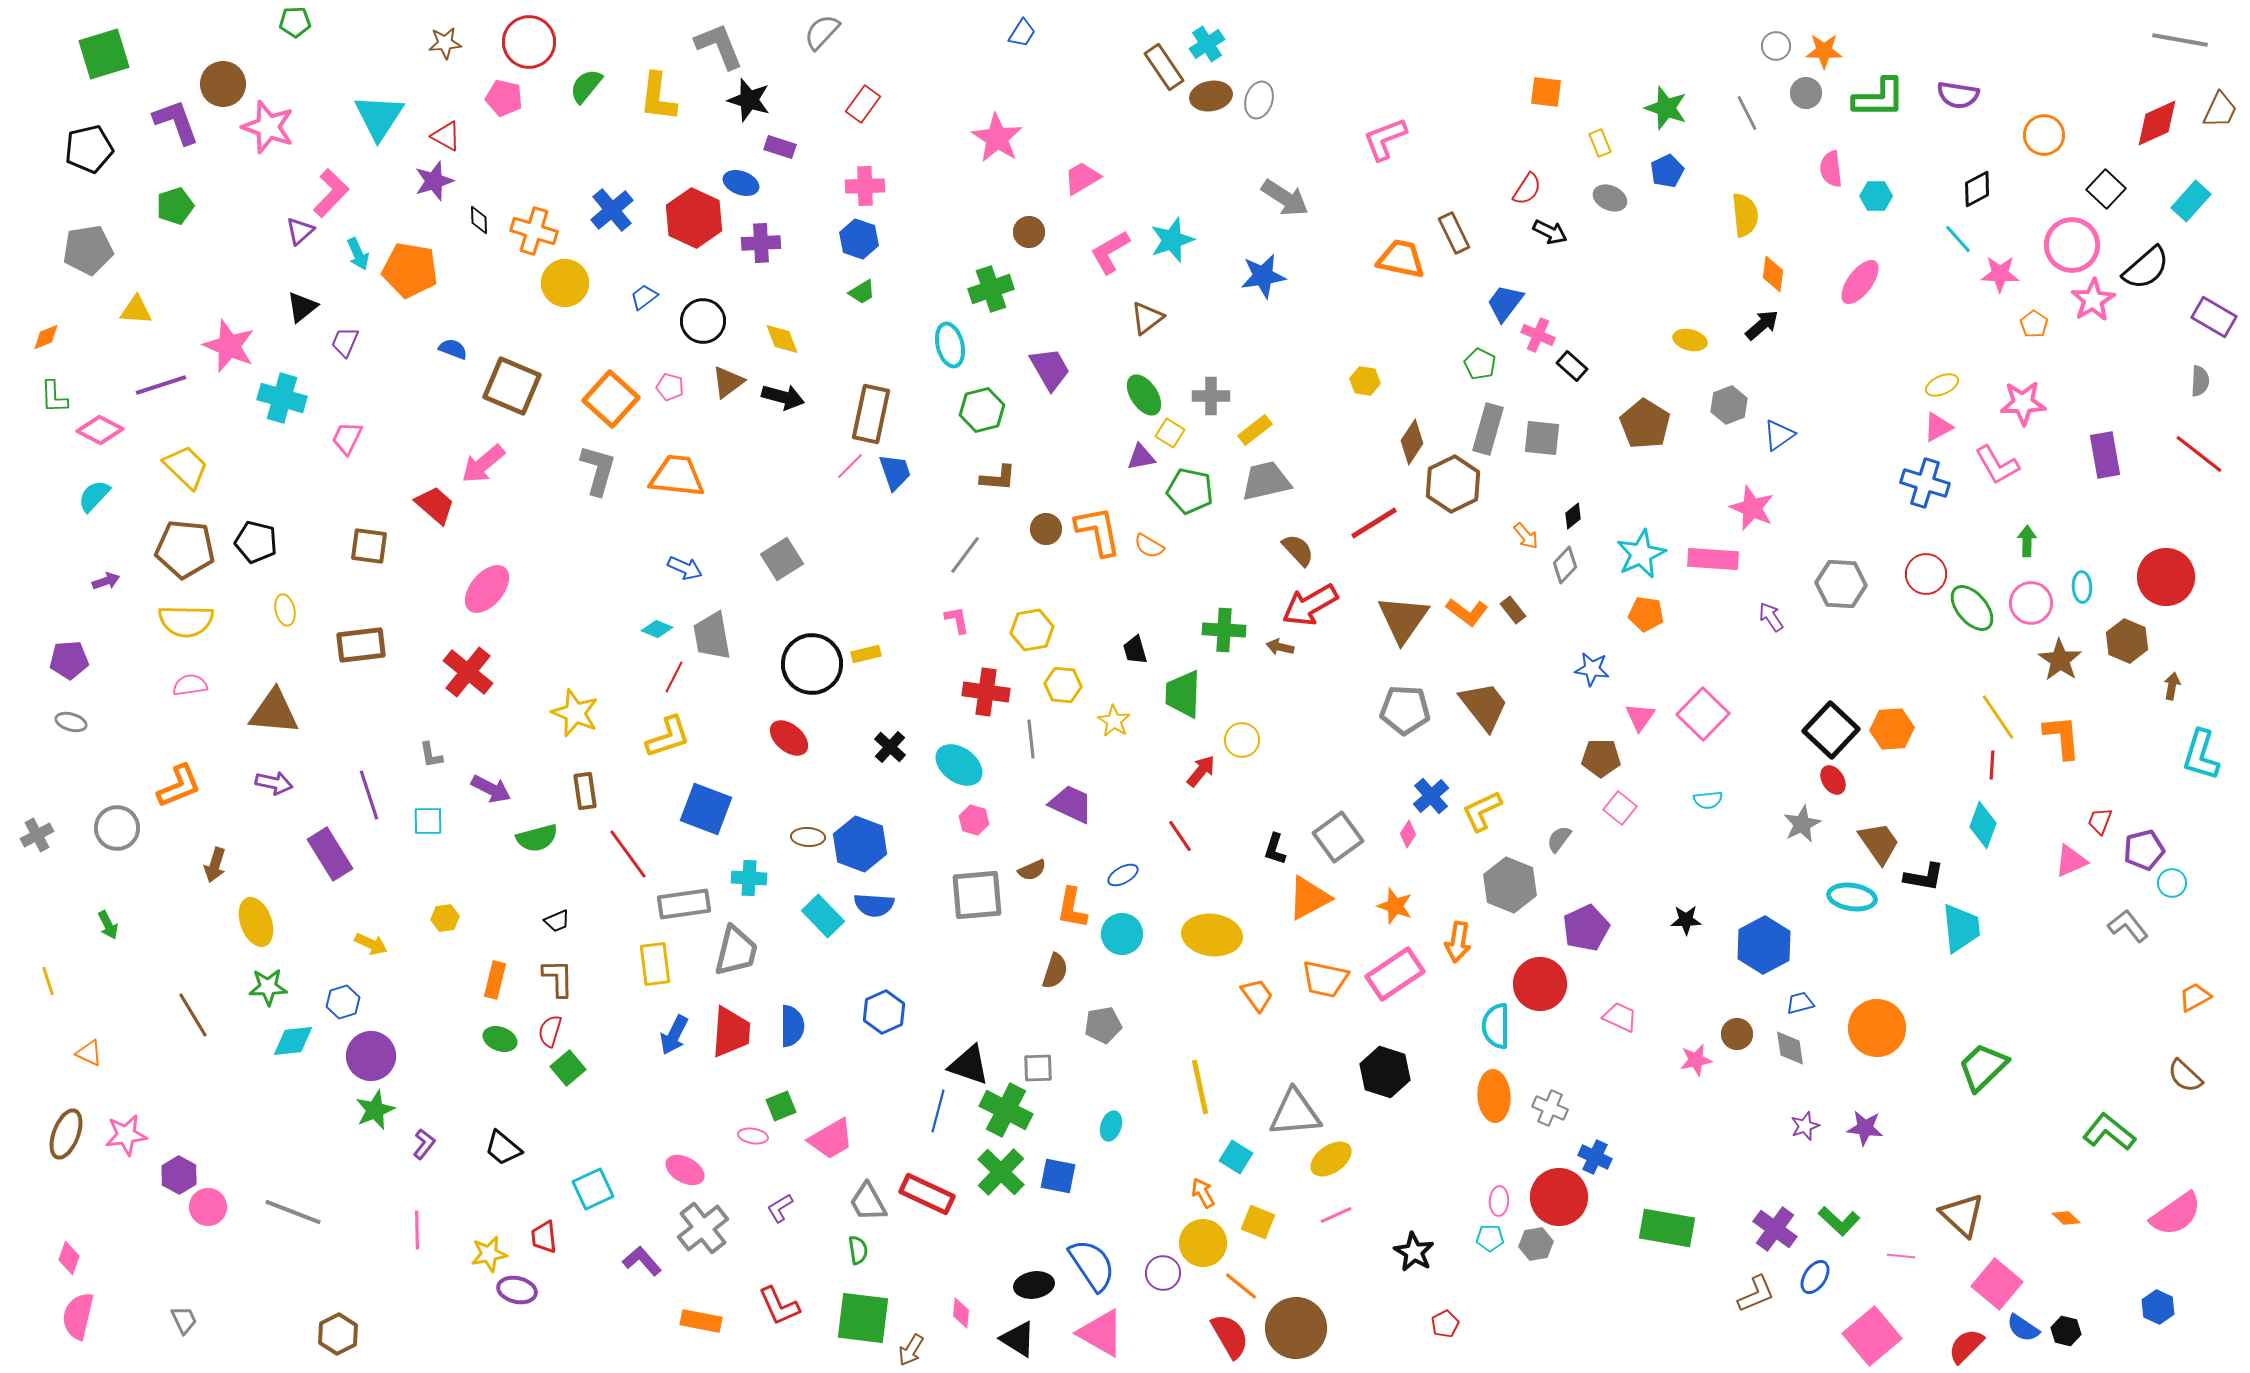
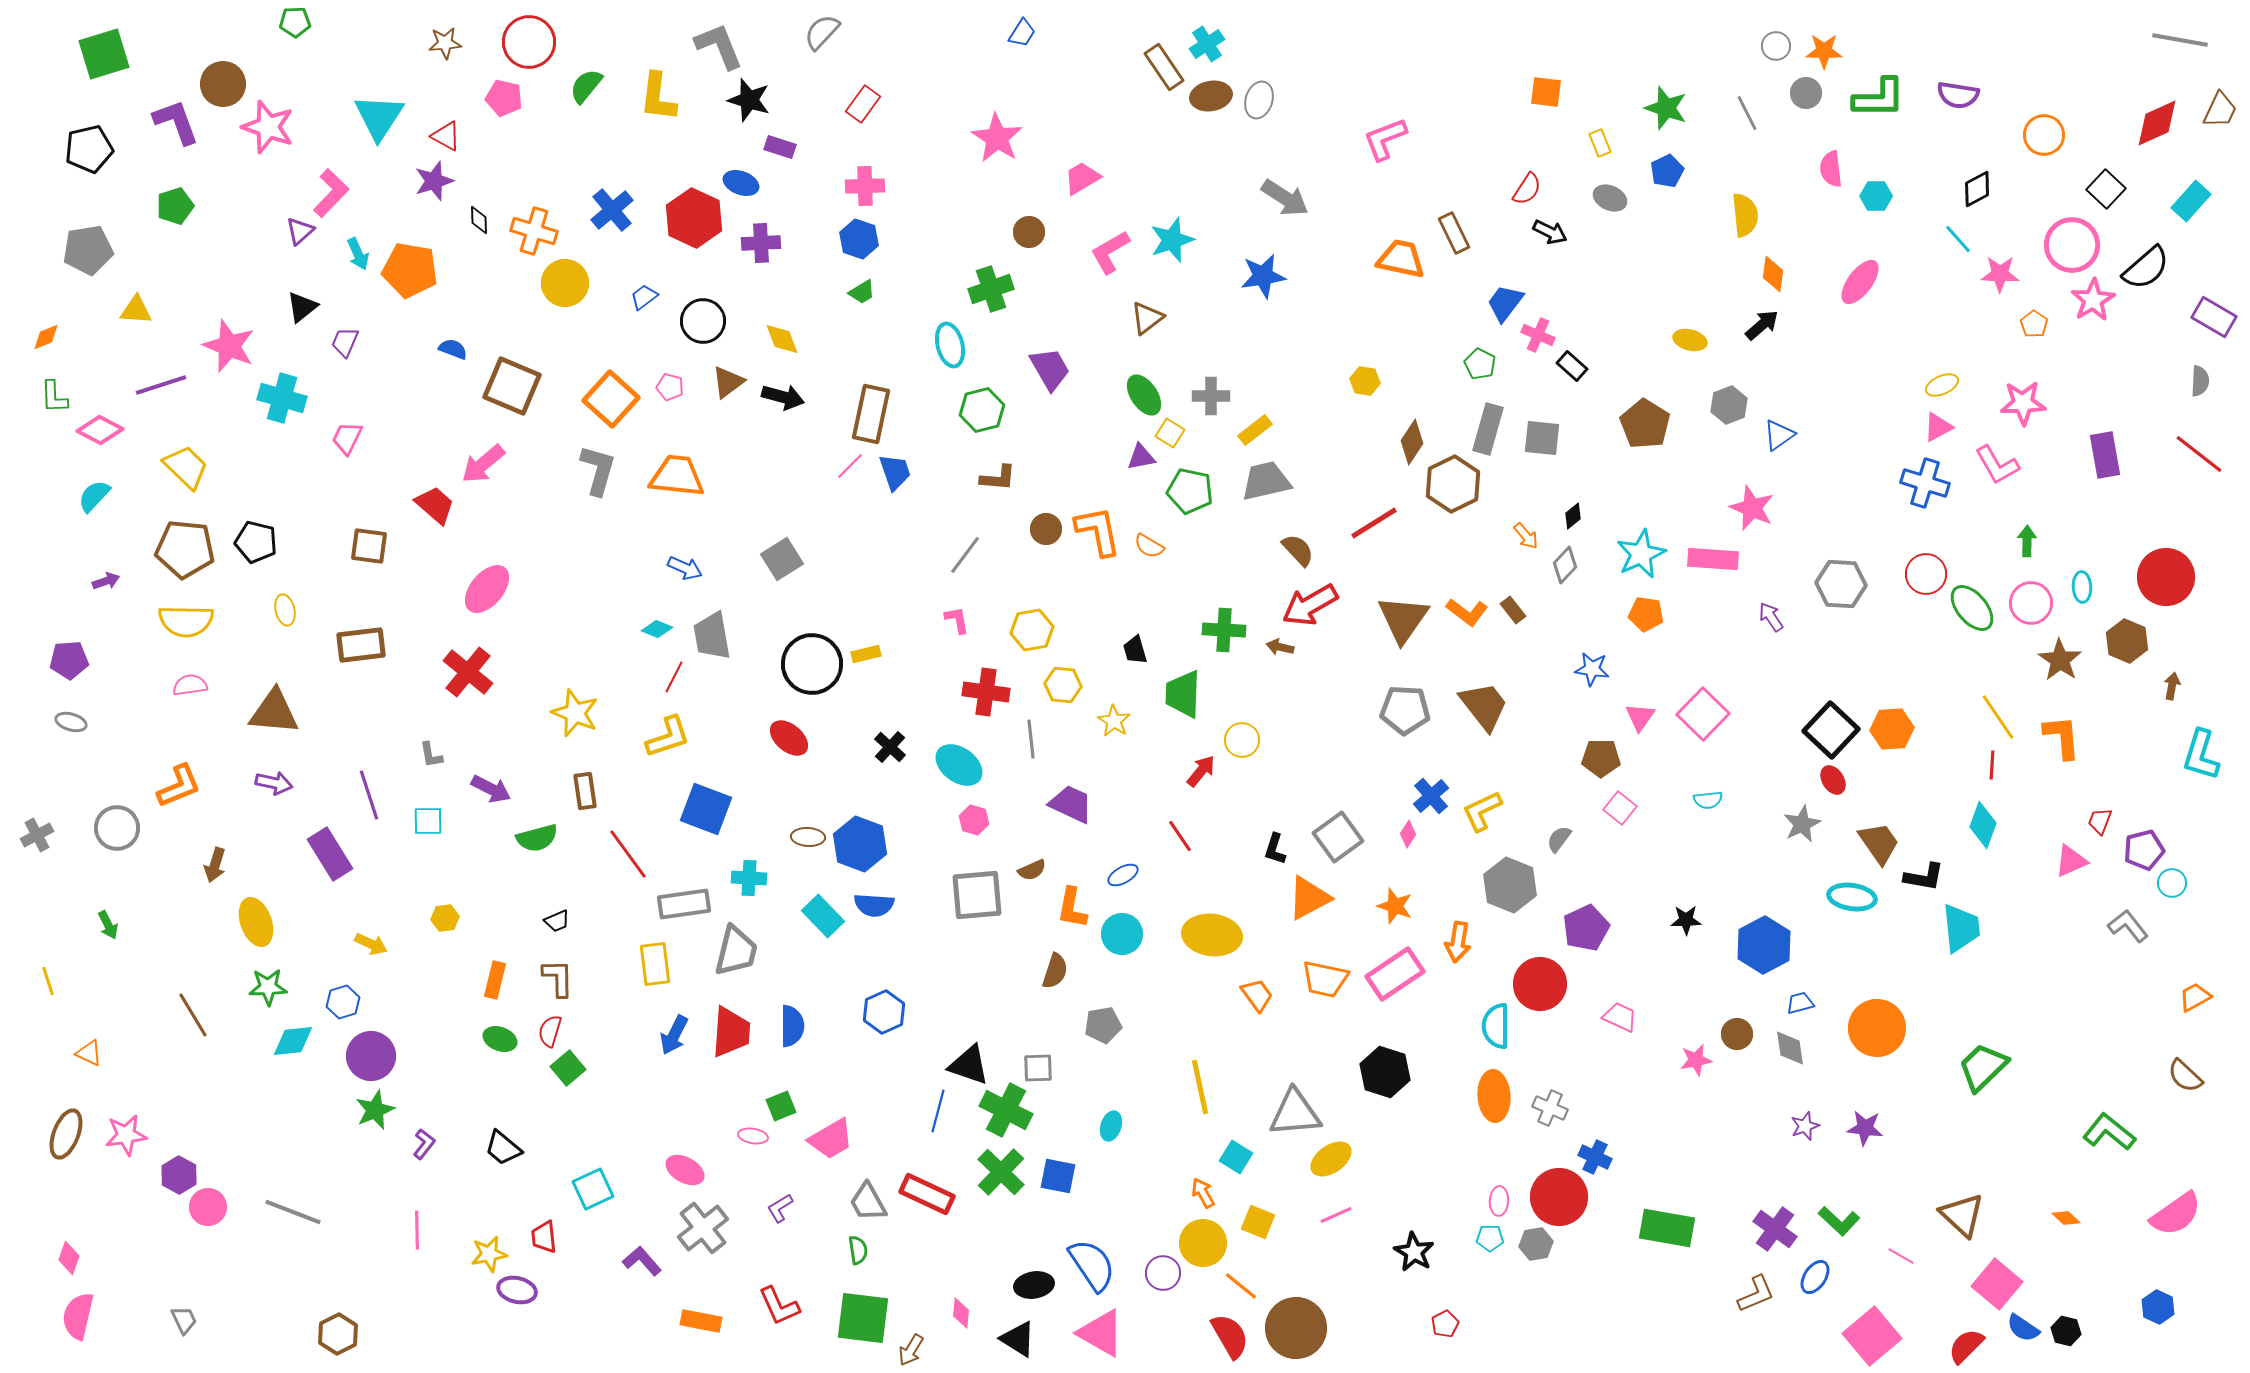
pink line at (1901, 1256): rotated 24 degrees clockwise
